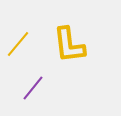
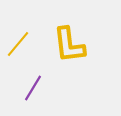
purple line: rotated 8 degrees counterclockwise
